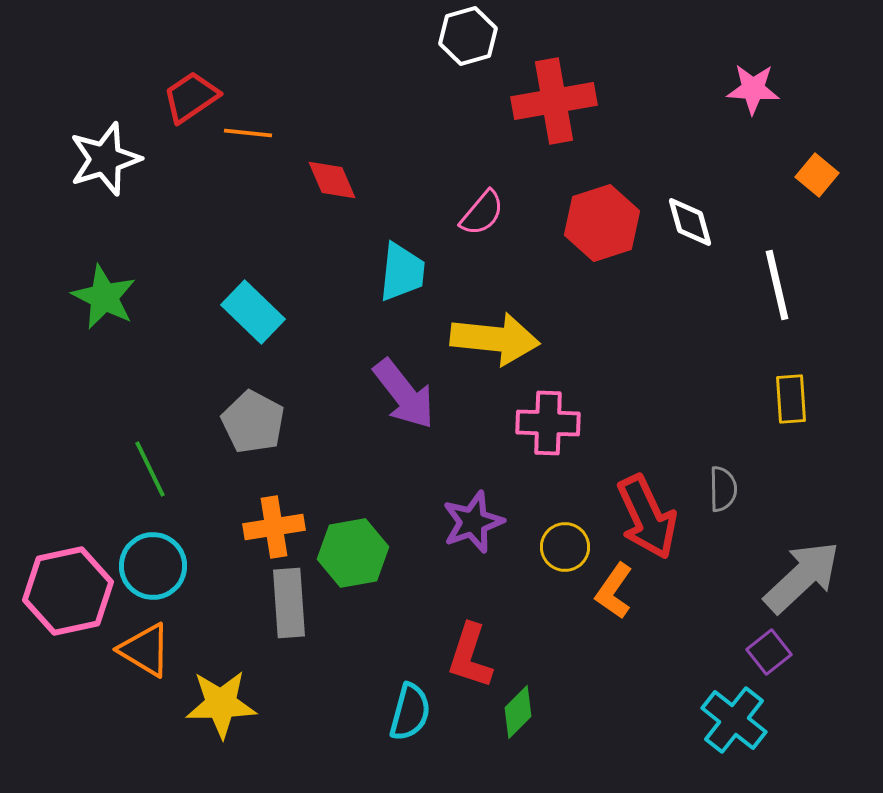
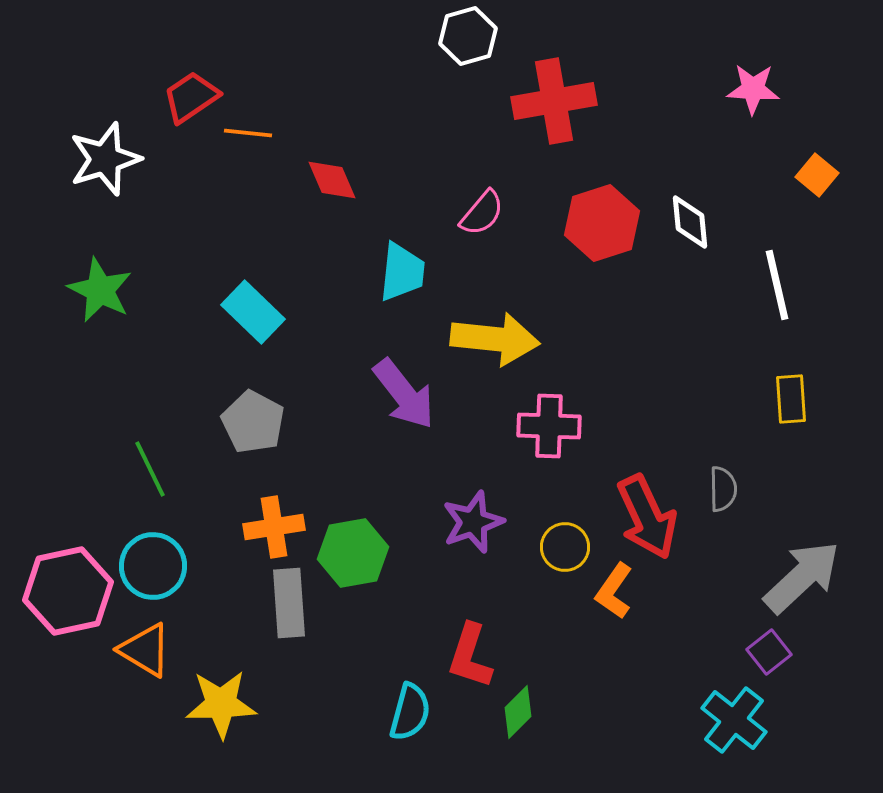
white diamond: rotated 10 degrees clockwise
green star: moved 4 px left, 7 px up
pink cross: moved 1 px right, 3 px down
